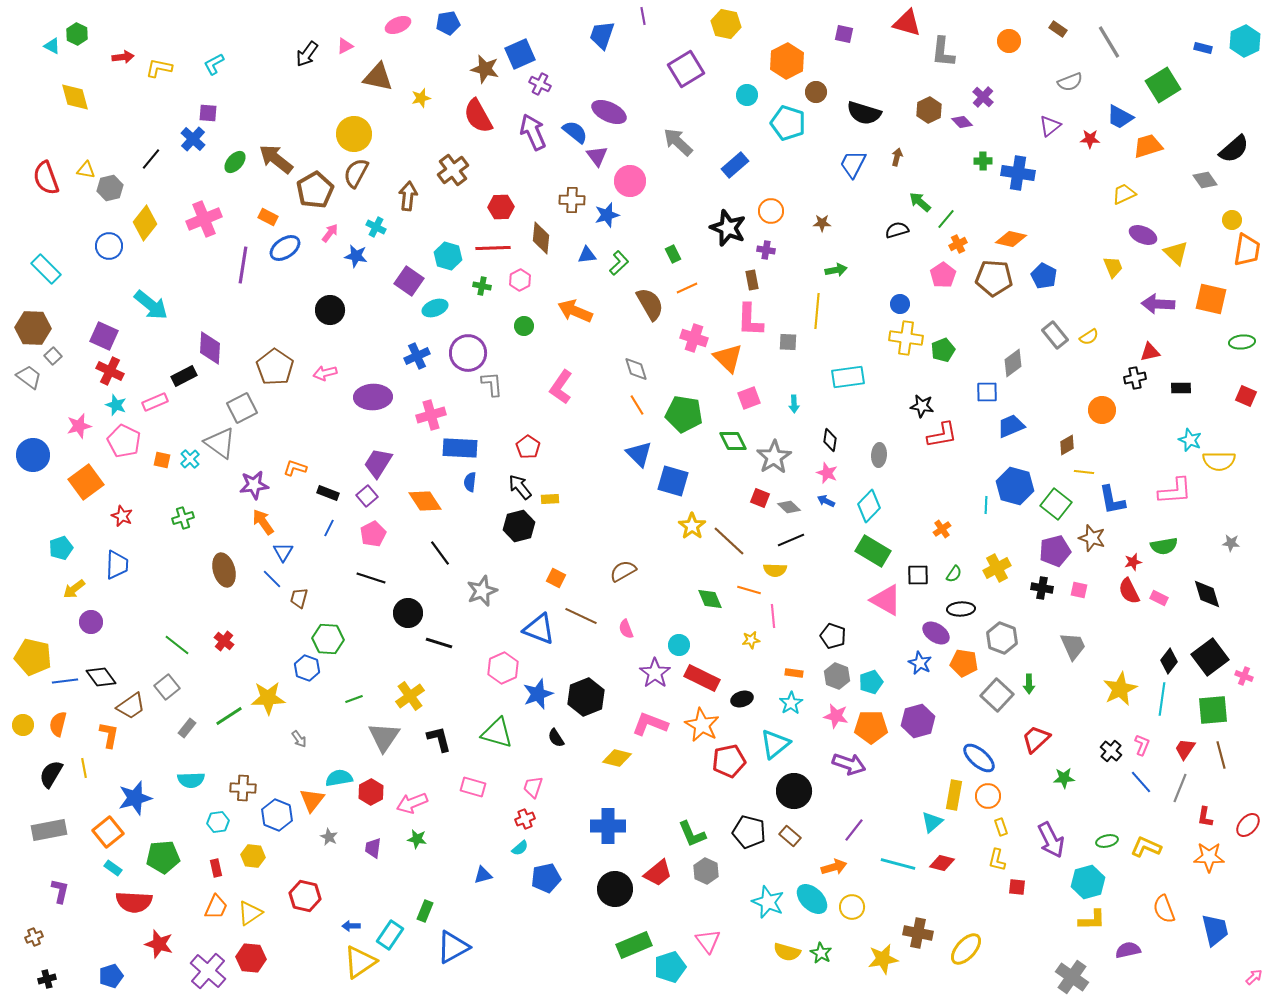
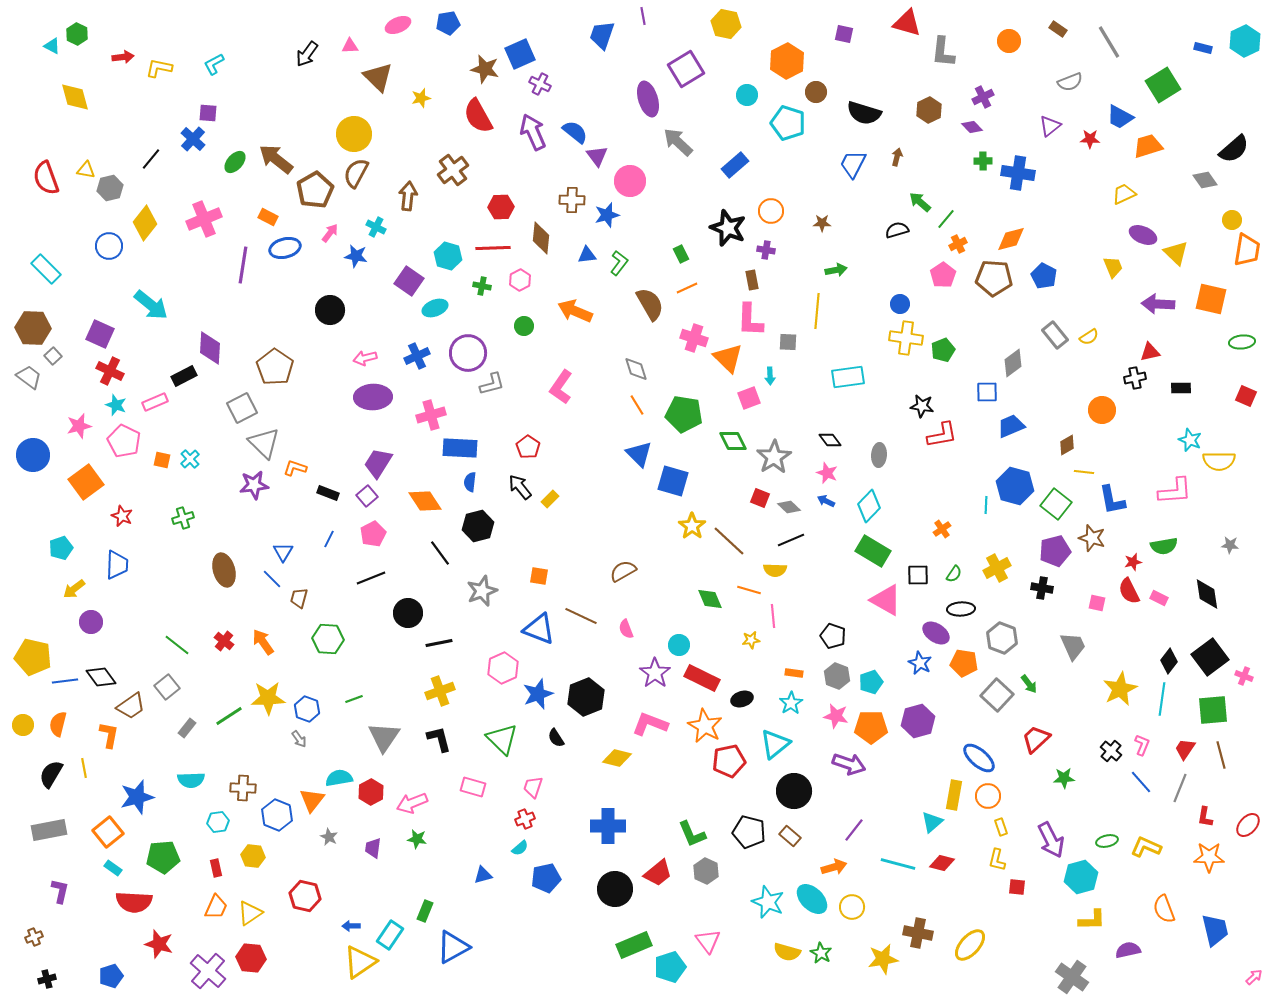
pink triangle at (345, 46): moved 5 px right; rotated 24 degrees clockwise
brown triangle at (378, 77): rotated 32 degrees clockwise
purple cross at (983, 97): rotated 20 degrees clockwise
purple ellipse at (609, 112): moved 39 px right, 13 px up; rotated 48 degrees clockwise
purple diamond at (962, 122): moved 10 px right, 5 px down
orange diamond at (1011, 239): rotated 28 degrees counterclockwise
blue ellipse at (285, 248): rotated 20 degrees clockwise
green rectangle at (673, 254): moved 8 px right
green L-shape at (619, 263): rotated 10 degrees counterclockwise
purple square at (104, 336): moved 4 px left, 2 px up
pink arrow at (325, 373): moved 40 px right, 15 px up
gray L-shape at (492, 384): rotated 80 degrees clockwise
cyan arrow at (794, 404): moved 24 px left, 28 px up
black diamond at (830, 440): rotated 45 degrees counterclockwise
gray triangle at (220, 443): moved 44 px right; rotated 8 degrees clockwise
yellow rectangle at (550, 499): rotated 42 degrees counterclockwise
orange arrow at (263, 522): moved 120 px down
black hexagon at (519, 526): moved 41 px left
blue line at (329, 528): moved 11 px down
gray star at (1231, 543): moved 1 px left, 2 px down
black line at (371, 578): rotated 40 degrees counterclockwise
orange square at (556, 578): moved 17 px left, 2 px up; rotated 18 degrees counterclockwise
pink square at (1079, 590): moved 18 px right, 13 px down
black diamond at (1207, 594): rotated 8 degrees clockwise
black line at (439, 643): rotated 28 degrees counterclockwise
blue hexagon at (307, 668): moved 41 px down
green arrow at (1029, 684): rotated 36 degrees counterclockwise
yellow cross at (410, 696): moved 30 px right, 5 px up; rotated 16 degrees clockwise
orange star at (702, 725): moved 3 px right, 1 px down
green triangle at (497, 733): moved 5 px right, 6 px down; rotated 28 degrees clockwise
blue star at (135, 798): moved 2 px right, 1 px up
cyan hexagon at (1088, 882): moved 7 px left, 5 px up
yellow ellipse at (966, 949): moved 4 px right, 4 px up
